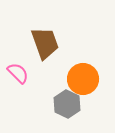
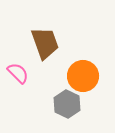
orange circle: moved 3 px up
